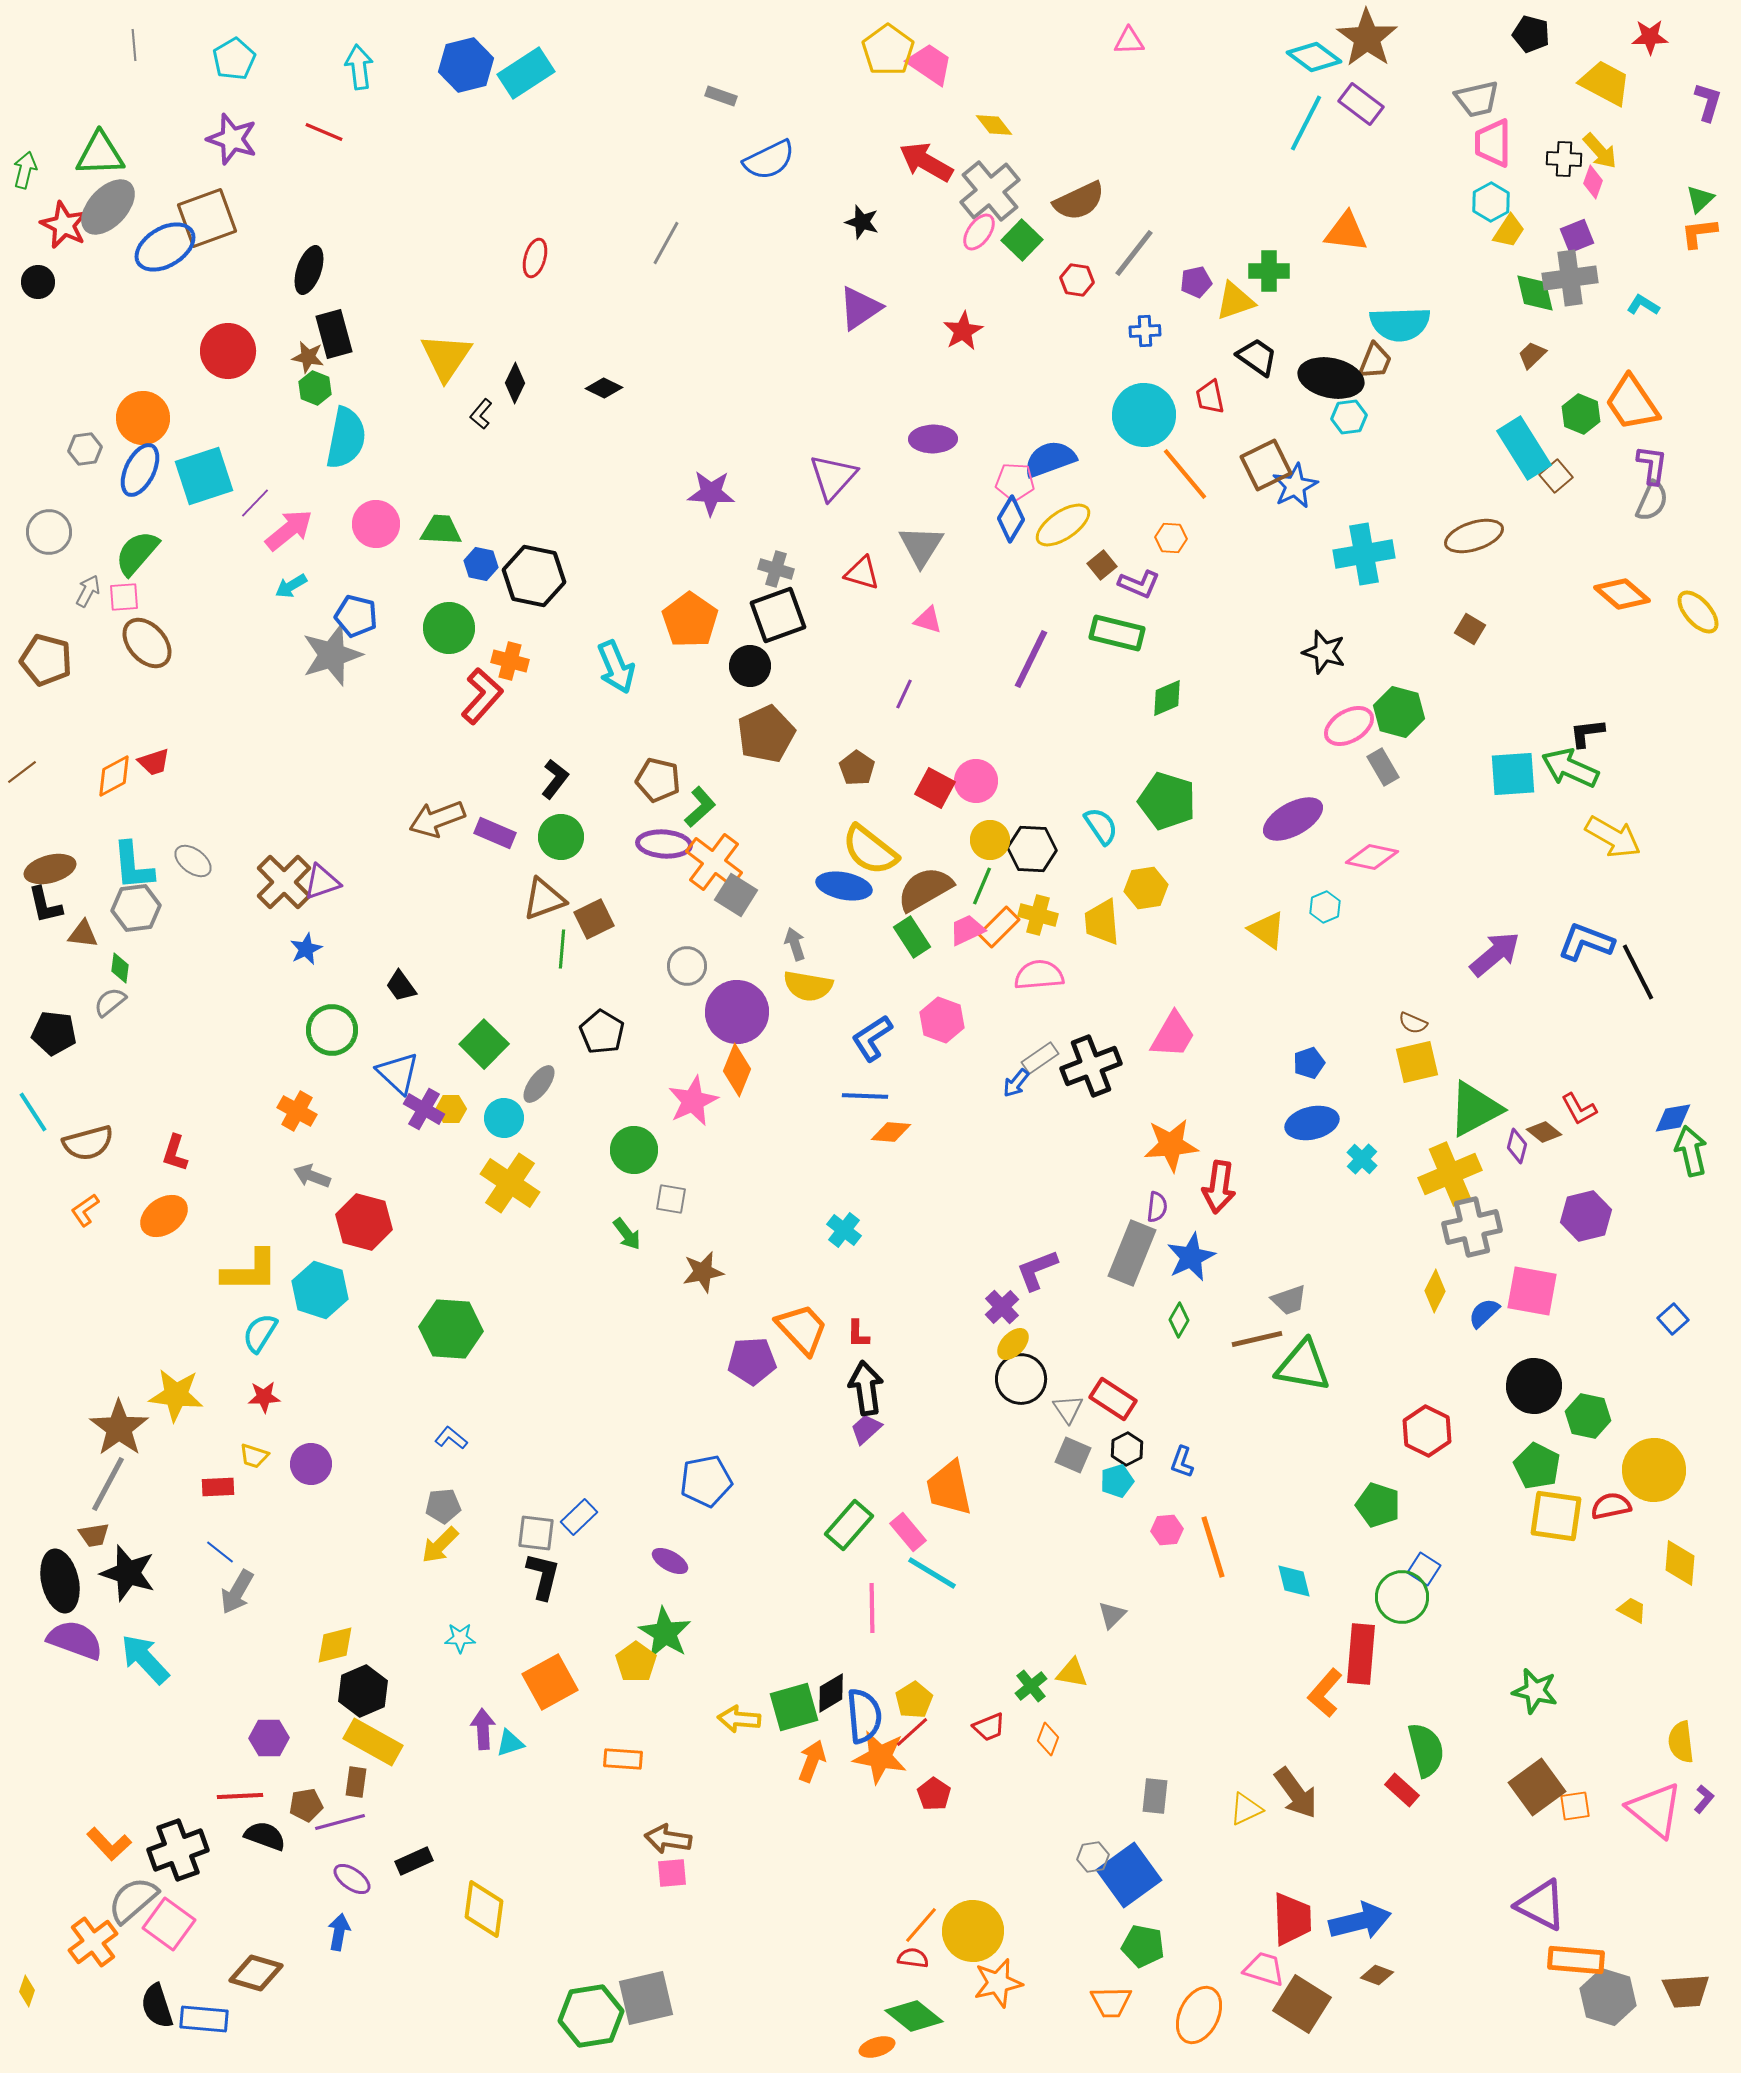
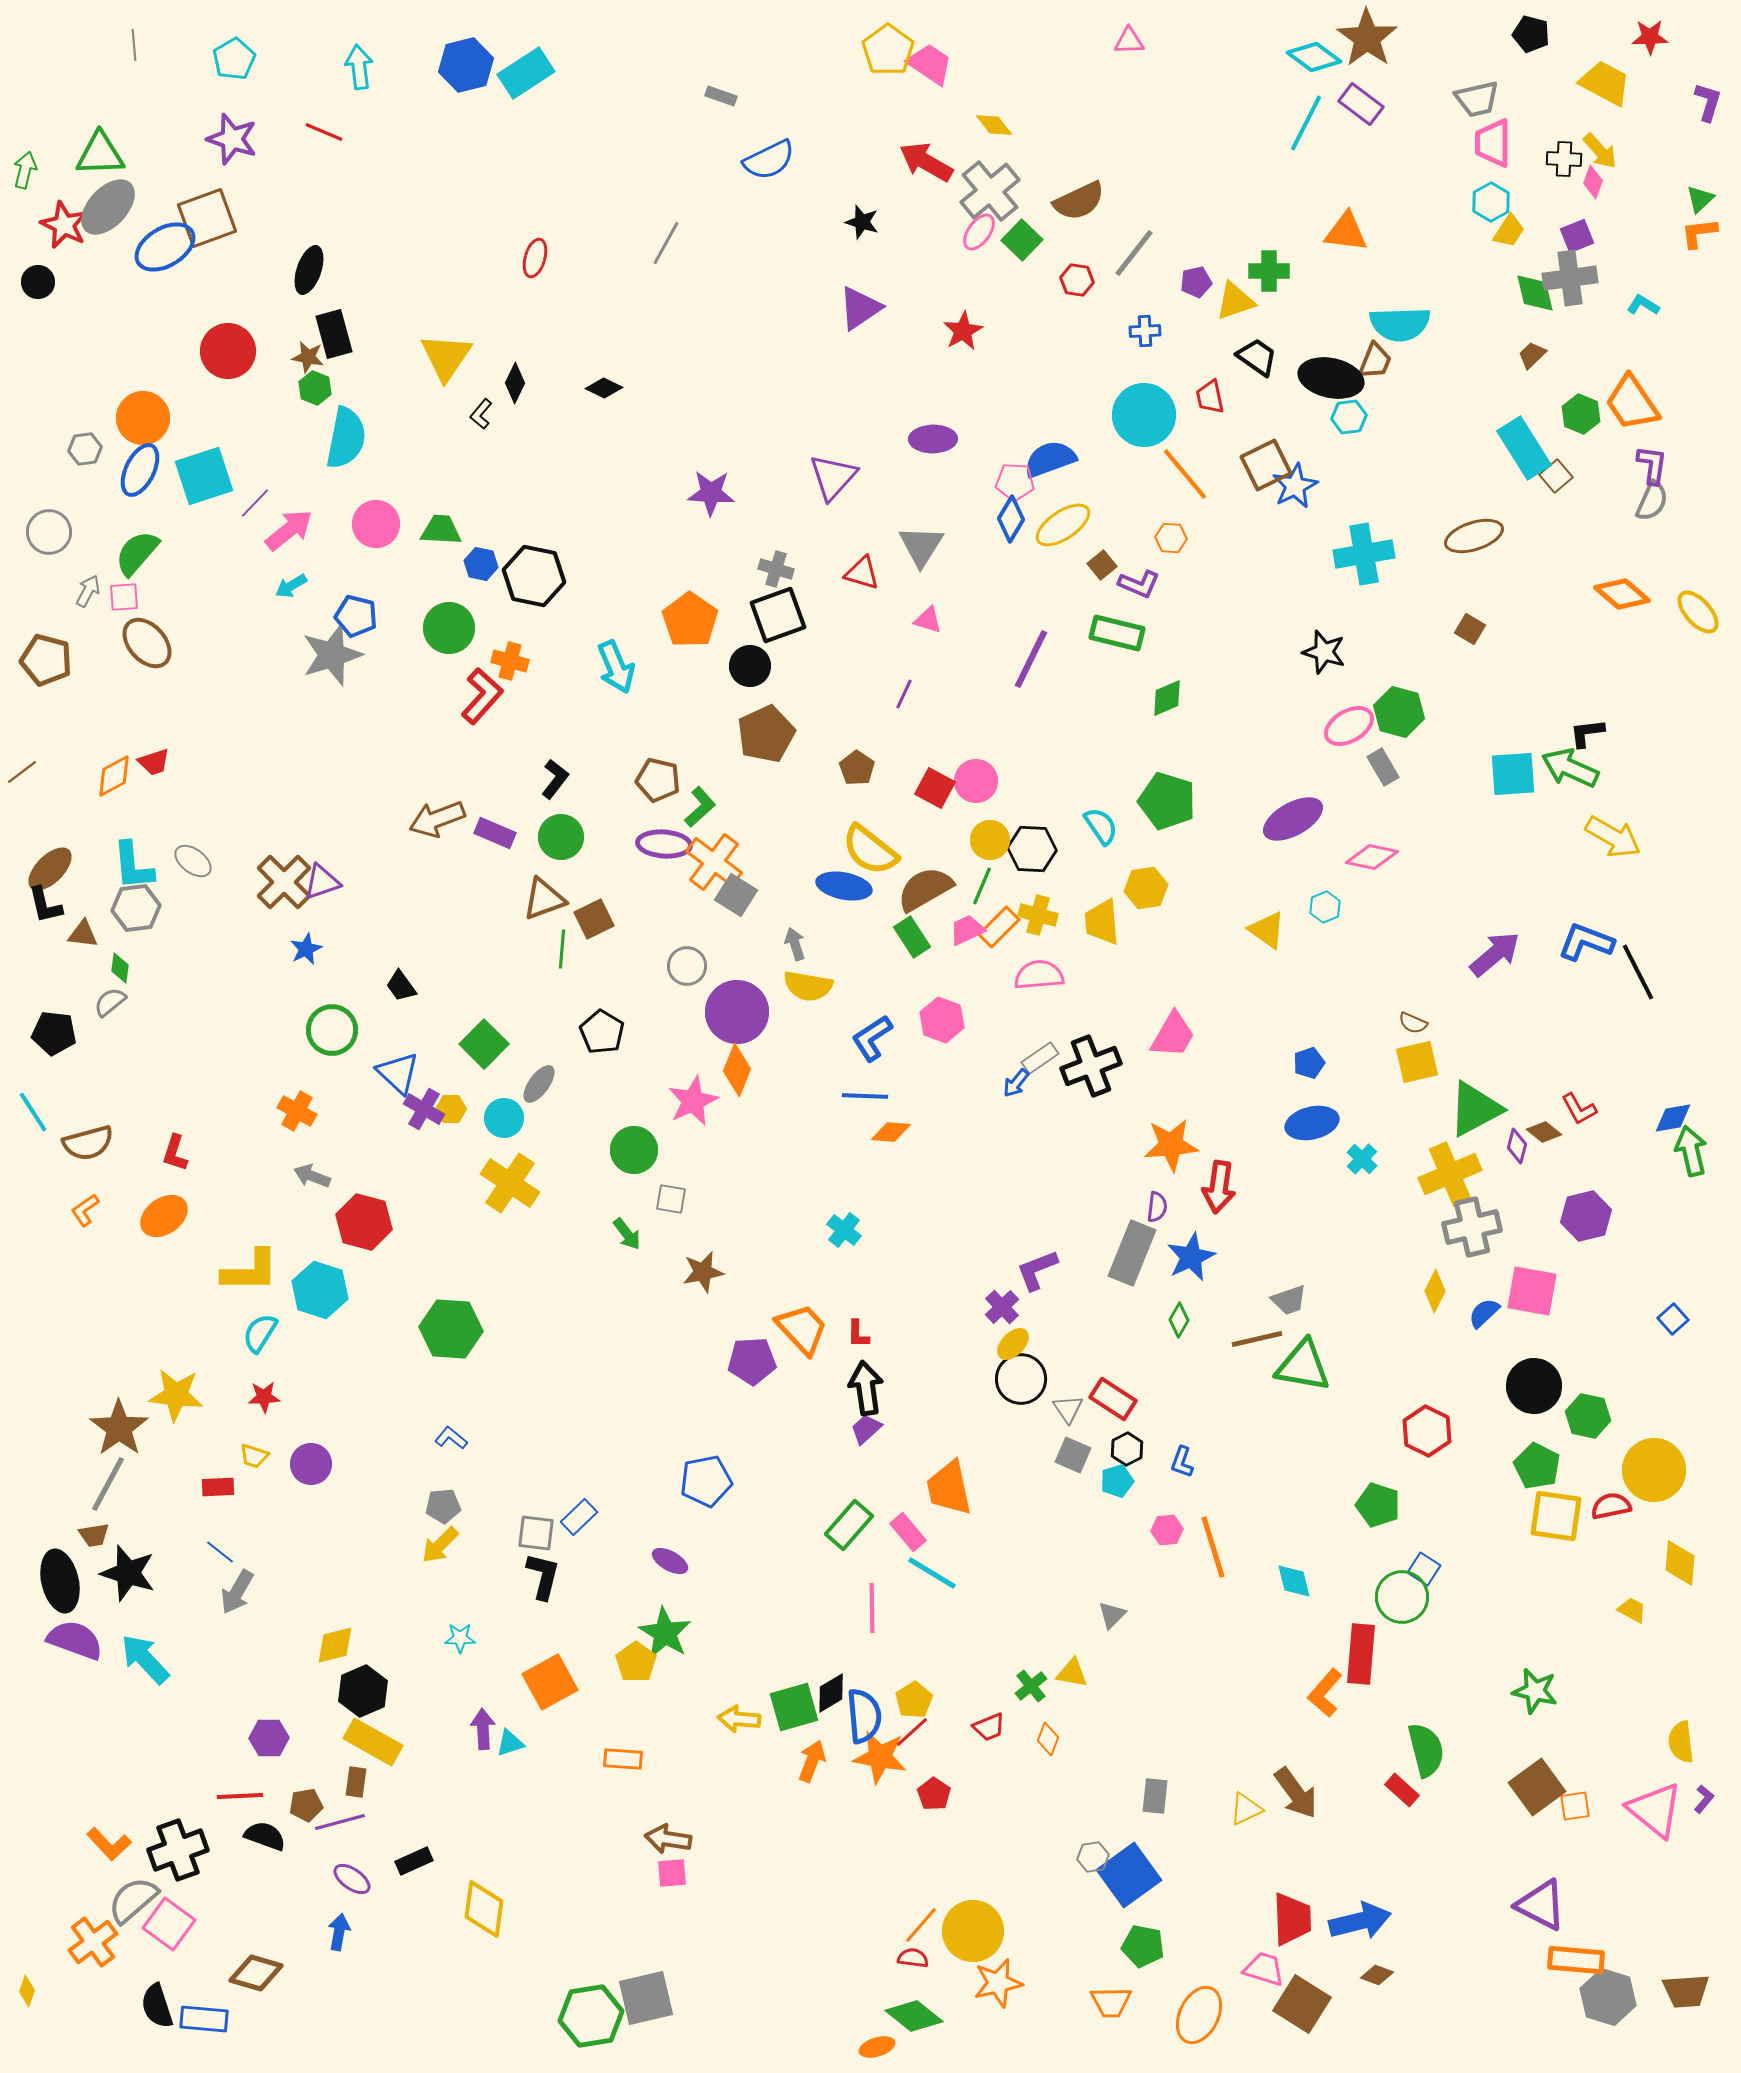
brown ellipse at (50, 869): rotated 30 degrees counterclockwise
